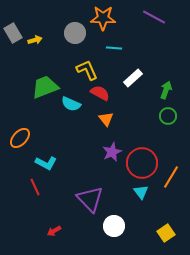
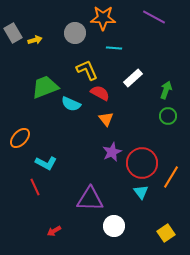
purple triangle: rotated 44 degrees counterclockwise
